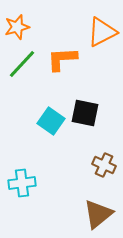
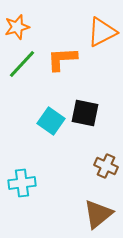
brown cross: moved 2 px right, 1 px down
